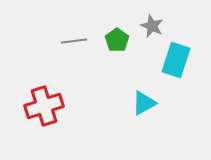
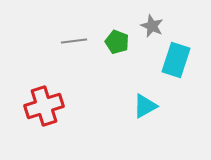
green pentagon: moved 2 px down; rotated 15 degrees counterclockwise
cyan triangle: moved 1 px right, 3 px down
